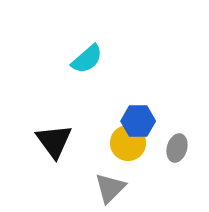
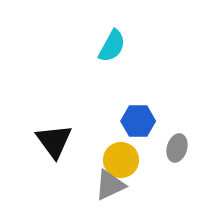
cyan semicircle: moved 25 px right, 13 px up; rotated 20 degrees counterclockwise
yellow circle: moved 7 px left, 17 px down
gray triangle: moved 3 px up; rotated 20 degrees clockwise
